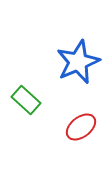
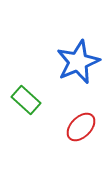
red ellipse: rotated 8 degrees counterclockwise
